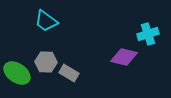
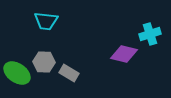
cyan trapezoid: rotated 30 degrees counterclockwise
cyan cross: moved 2 px right
purple diamond: moved 3 px up
gray hexagon: moved 2 px left
